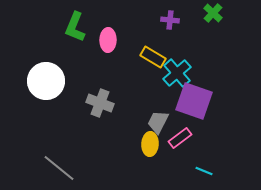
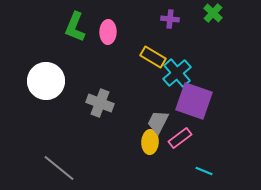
purple cross: moved 1 px up
pink ellipse: moved 8 px up
yellow ellipse: moved 2 px up
